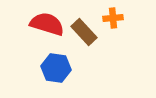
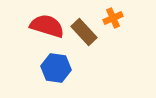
orange cross: rotated 18 degrees counterclockwise
red semicircle: moved 2 px down
